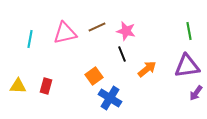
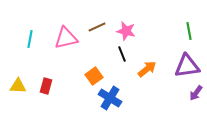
pink triangle: moved 1 px right, 5 px down
